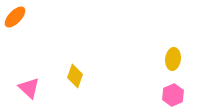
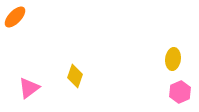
pink triangle: rotated 40 degrees clockwise
pink hexagon: moved 7 px right, 3 px up
